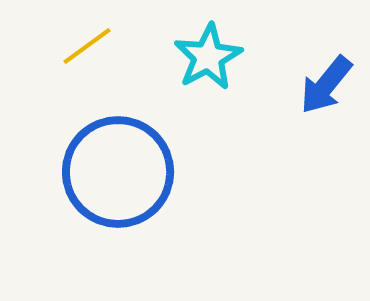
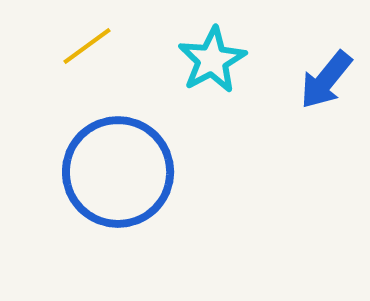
cyan star: moved 4 px right, 3 px down
blue arrow: moved 5 px up
